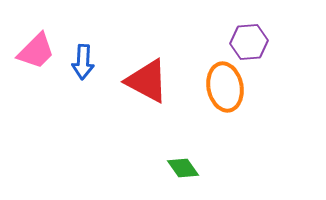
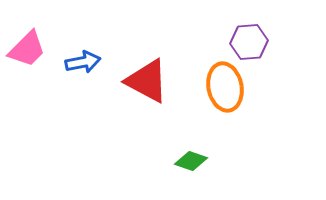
pink trapezoid: moved 9 px left, 2 px up
blue arrow: rotated 104 degrees counterclockwise
green diamond: moved 8 px right, 7 px up; rotated 36 degrees counterclockwise
